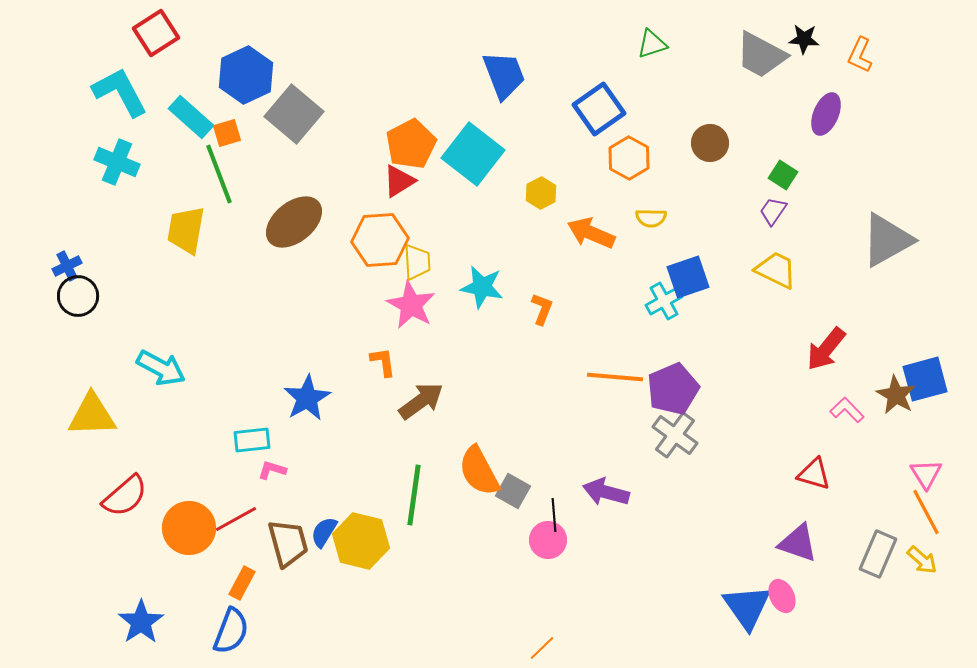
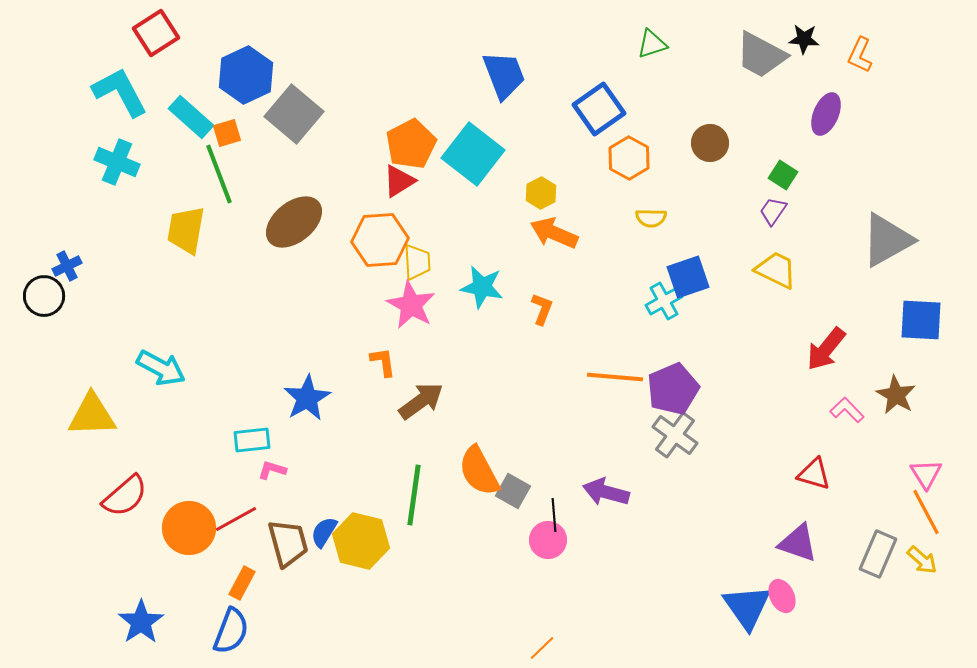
orange arrow at (591, 233): moved 37 px left
black circle at (78, 296): moved 34 px left
blue square at (925, 379): moved 4 px left, 59 px up; rotated 18 degrees clockwise
